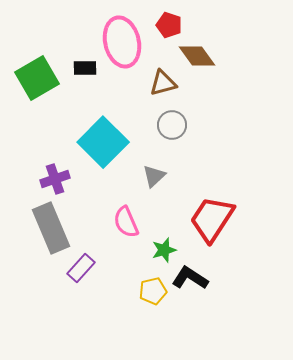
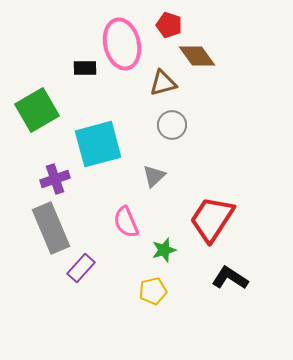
pink ellipse: moved 2 px down
green square: moved 32 px down
cyan square: moved 5 px left, 2 px down; rotated 30 degrees clockwise
black L-shape: moved 40 px right
